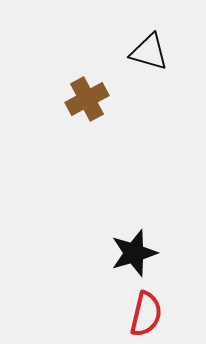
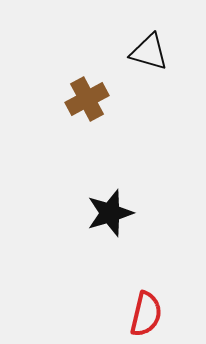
black star: moved 24 px left, 40 px up
